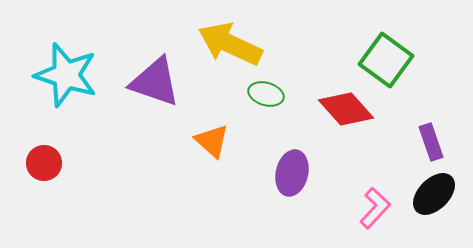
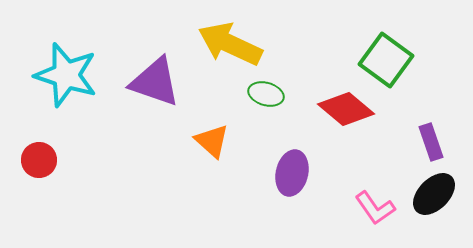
red diamond: rotated 8 degrees counterclockwise
red circle: moved 5 px left, 3 px up
pink L-shape: rotated 102 degrees clockwise
